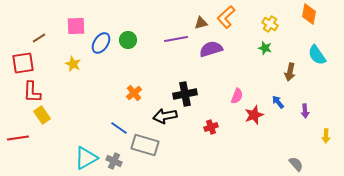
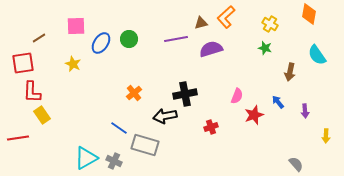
green circle: moved 1 px right, 1 px up
